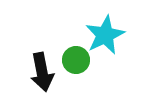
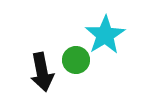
cyan star: rotated 6 degrees counterclockwise
